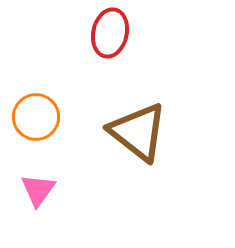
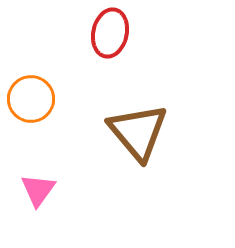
orange circle: moved 5 px left, 18 px up
brown triangle: rotated 12 degrees clockwise
